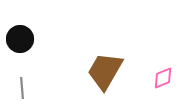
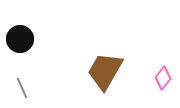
pink diamond: rotated 30 degrees counterclockwise
gray line: rotated 20 degrees counterclockwise
